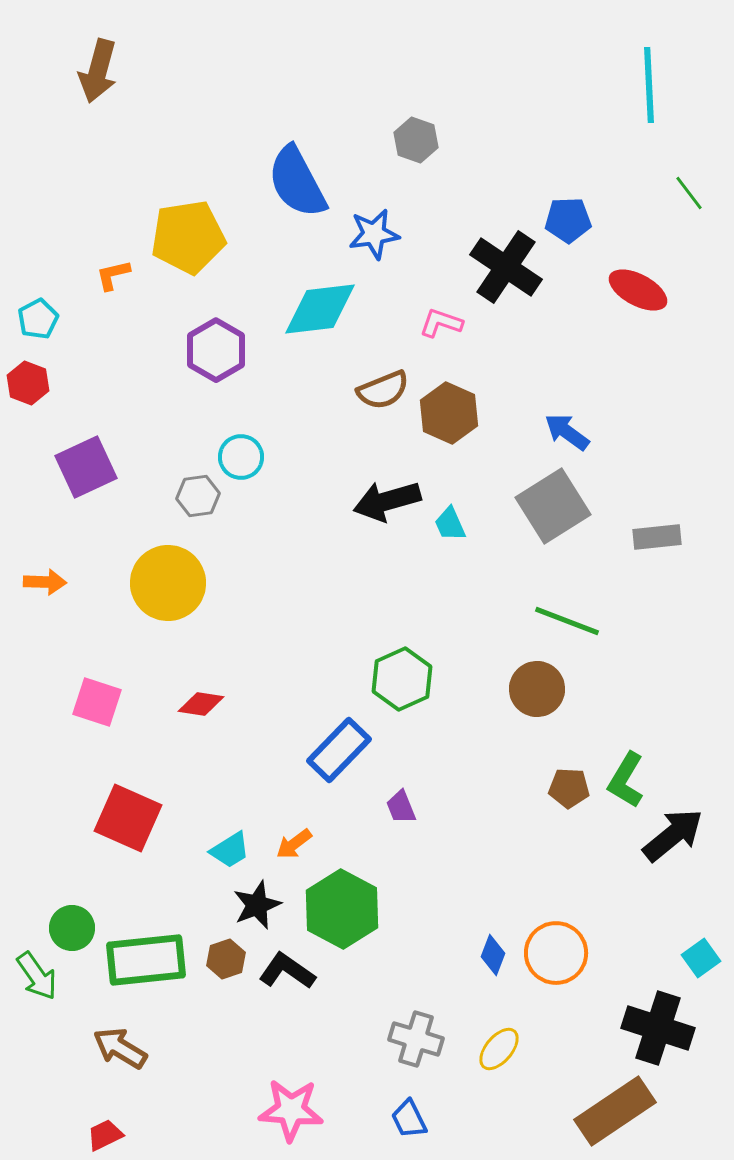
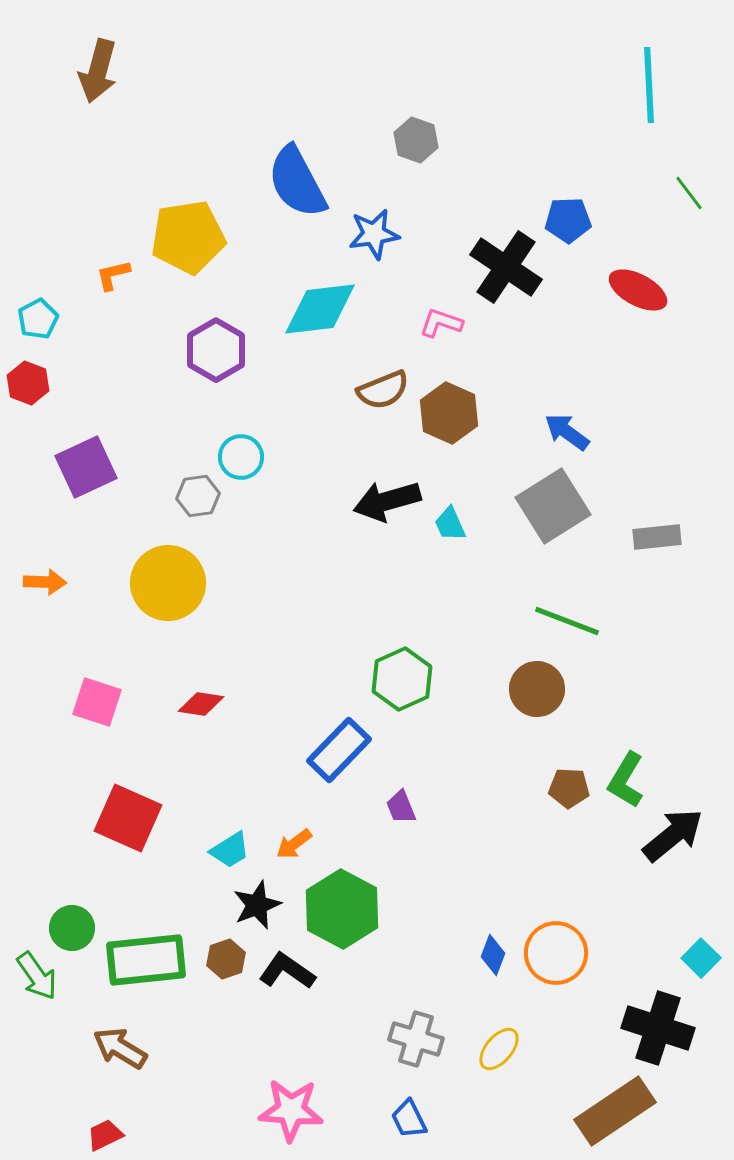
cyan square at (701, 958): rotated 9 degrees counterclockwise
